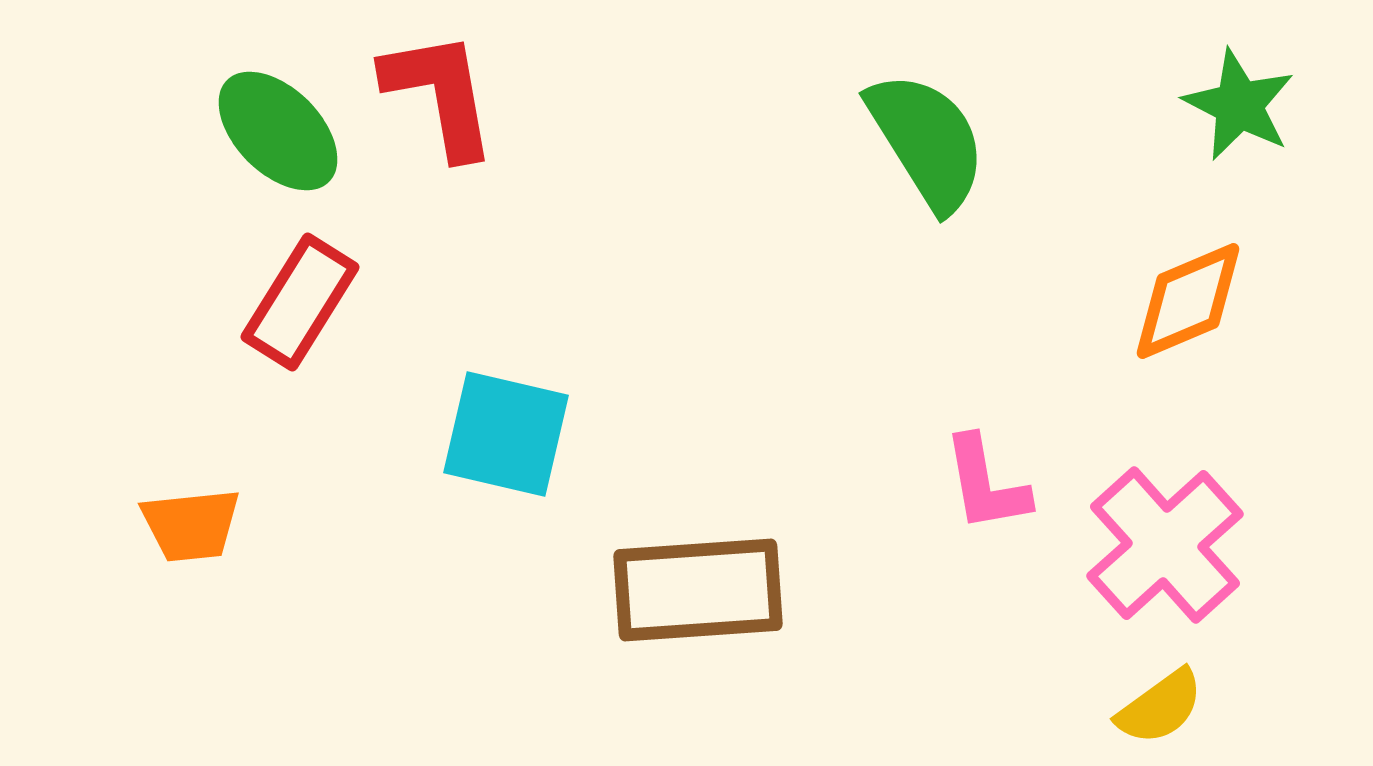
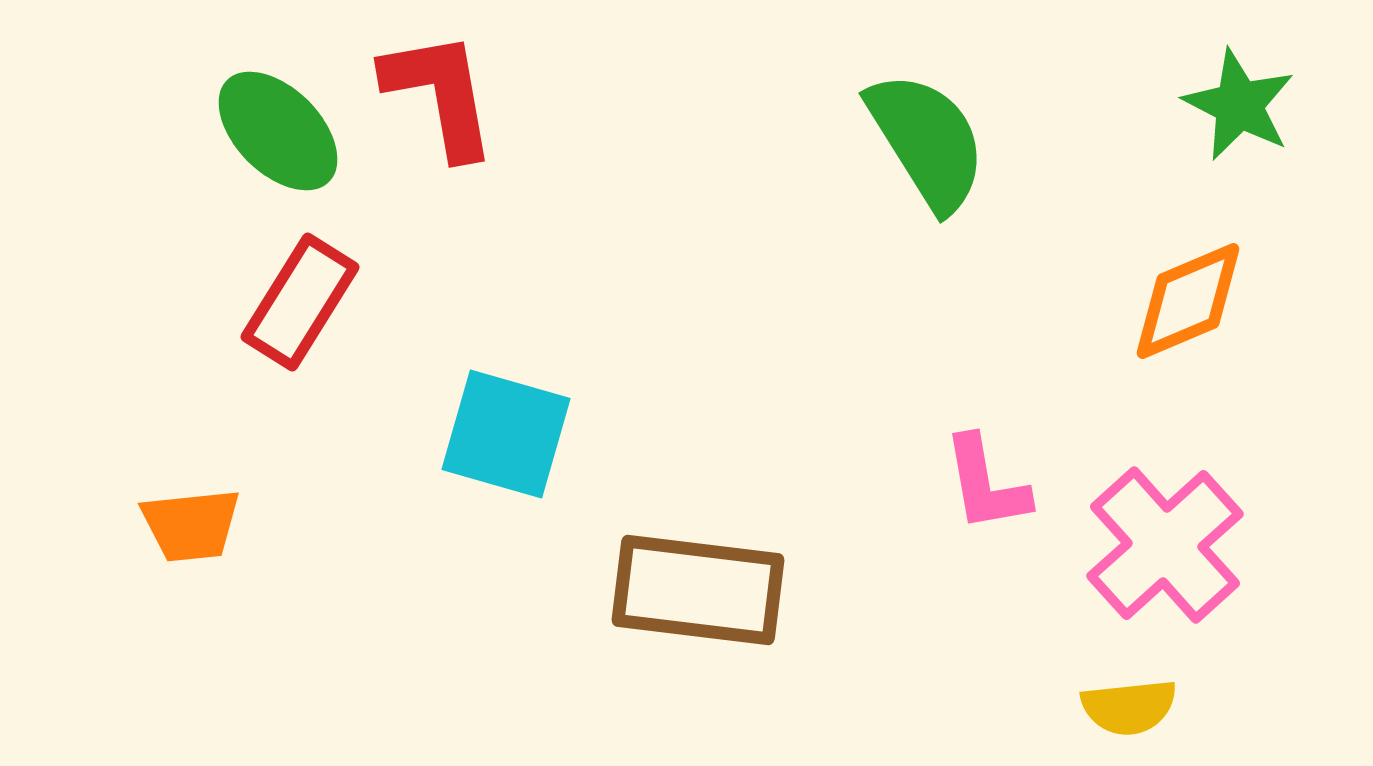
cyan square: rotated 3 degrees clockwise
brown rectangle: rotated 11 degrees clockwise
yellow semicircle: moved 31 px left; rotated 30 degrees clockwise
